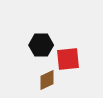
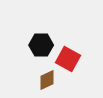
red square: rotated 35 degrees clockwise
